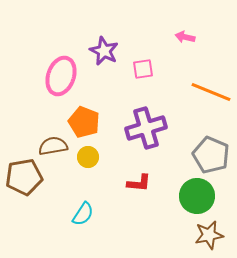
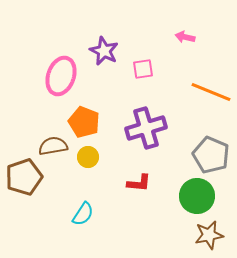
brown pentagon: rotated 9 degrees counterclockwise
